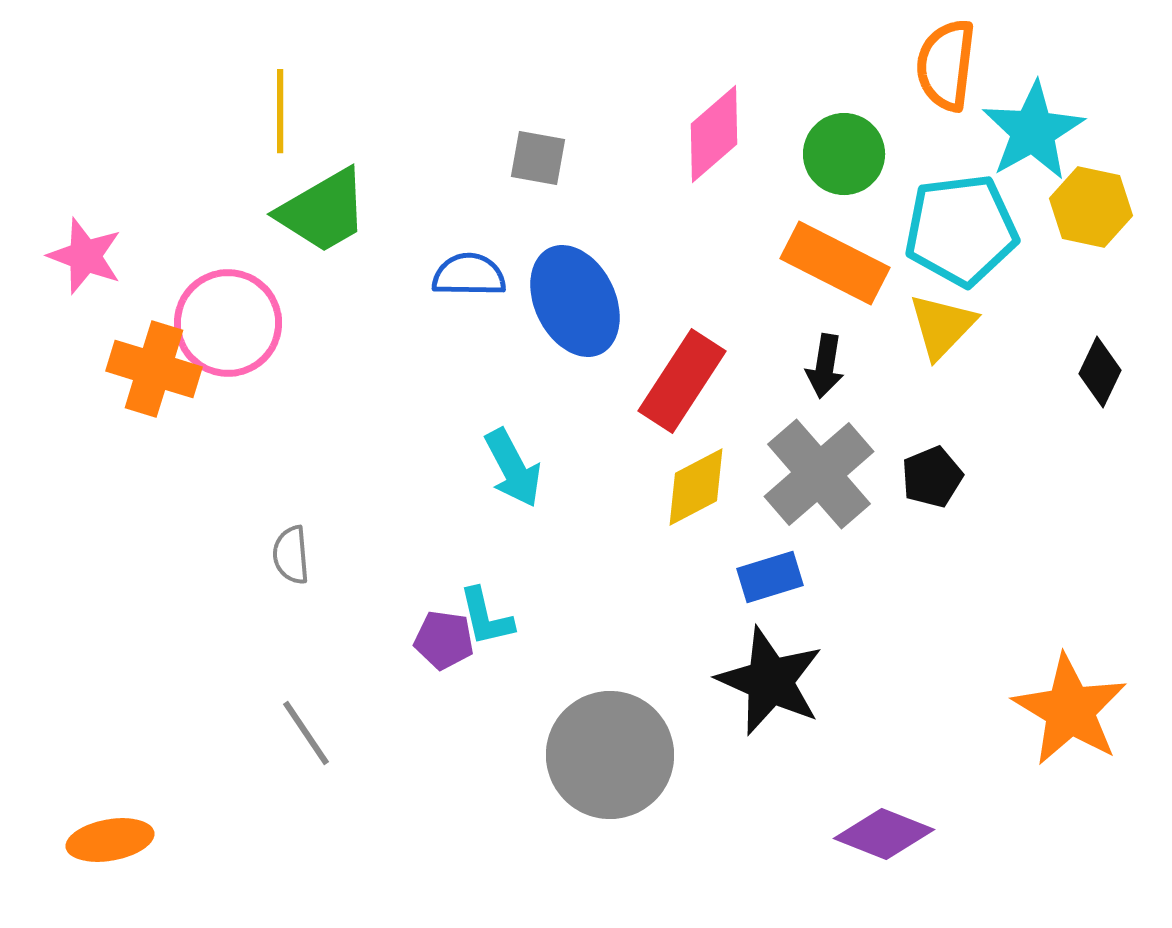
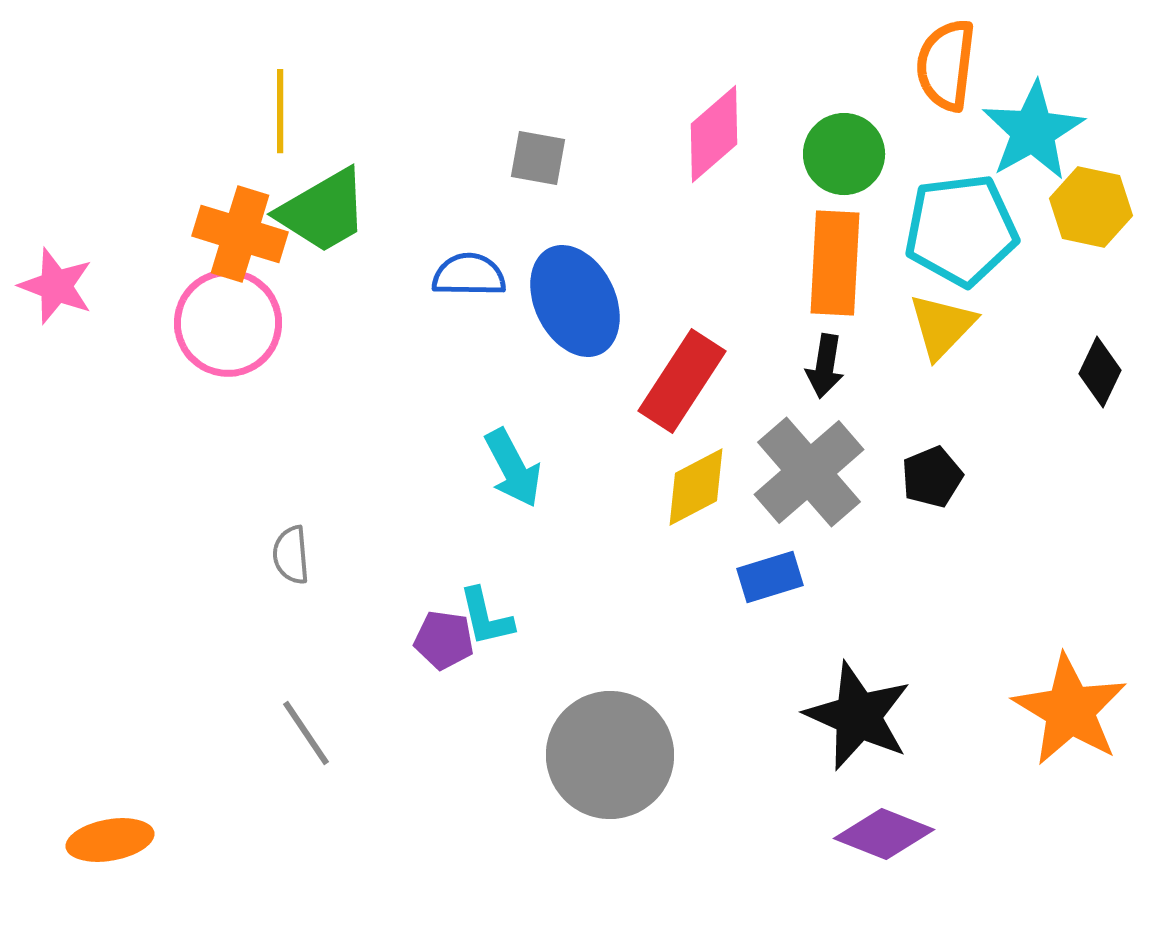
pink star: moved 29 px left, 30 px down
orange rectangle: rotated 66 degrees clockwise
orange cross: moved 86 px right, 135 px up
gray cross: moved 10 px left, 2 px up
black star: moved 88 px right, 35 px down
